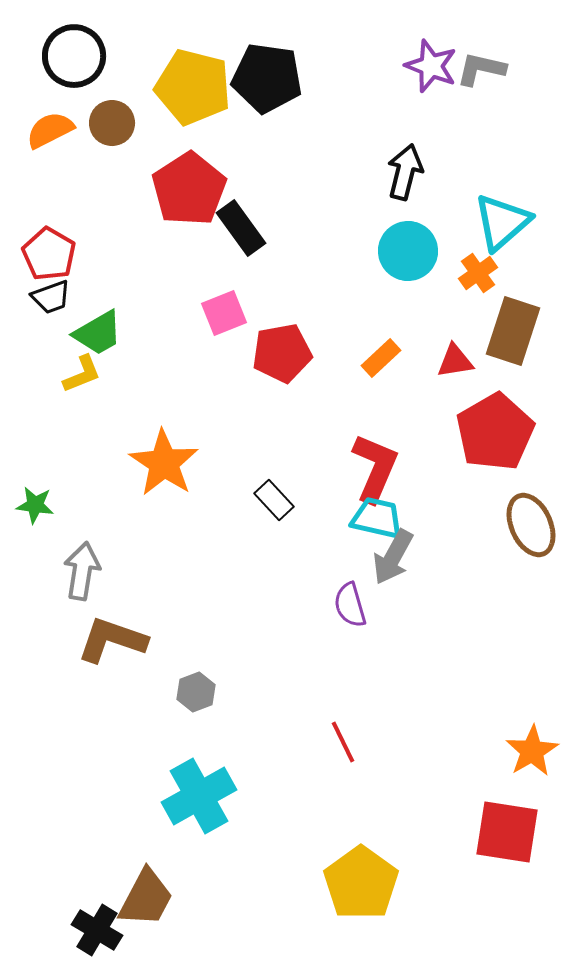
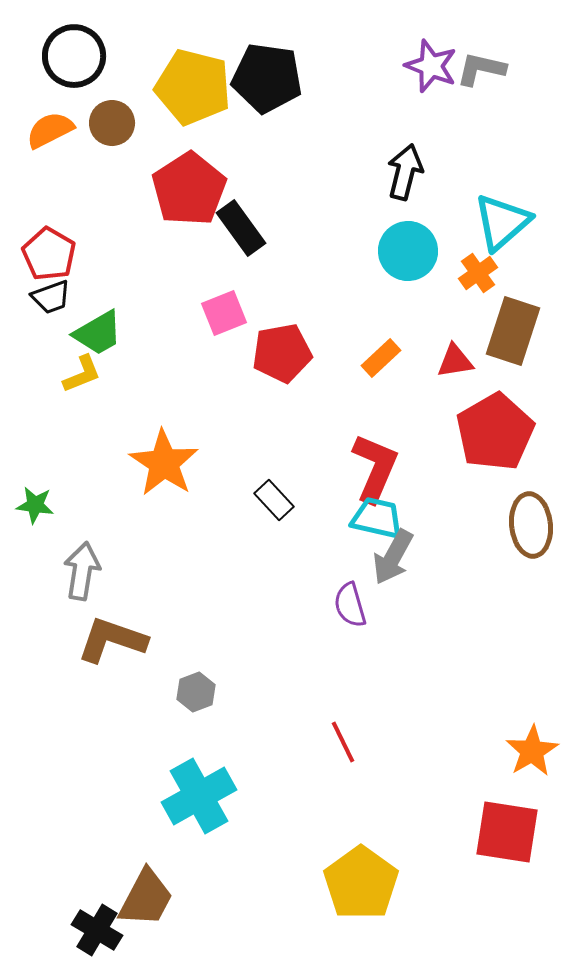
brown ellipse at (531, 525): rotated 18 degrees clockwise
